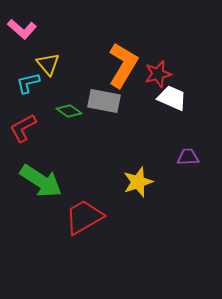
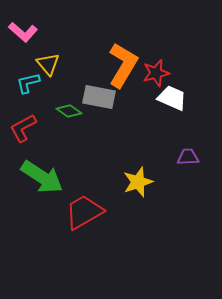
pink L-shape: moved 1 px right, 3 px down
red star: moved 2 px left, 1 px up
gray rectangle: moved 5 px left, 4 px up
green arrow: moved 1 px right, 4 px up
red trapezoid: moved 5 px up
